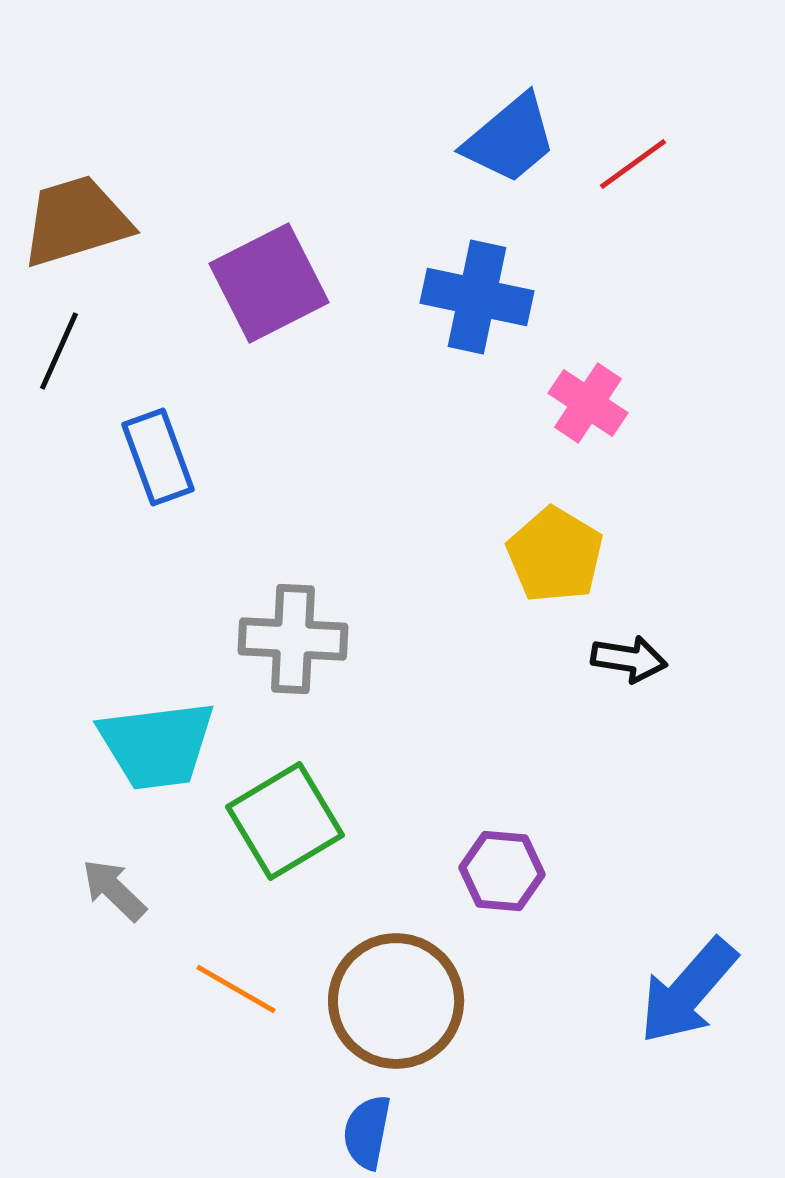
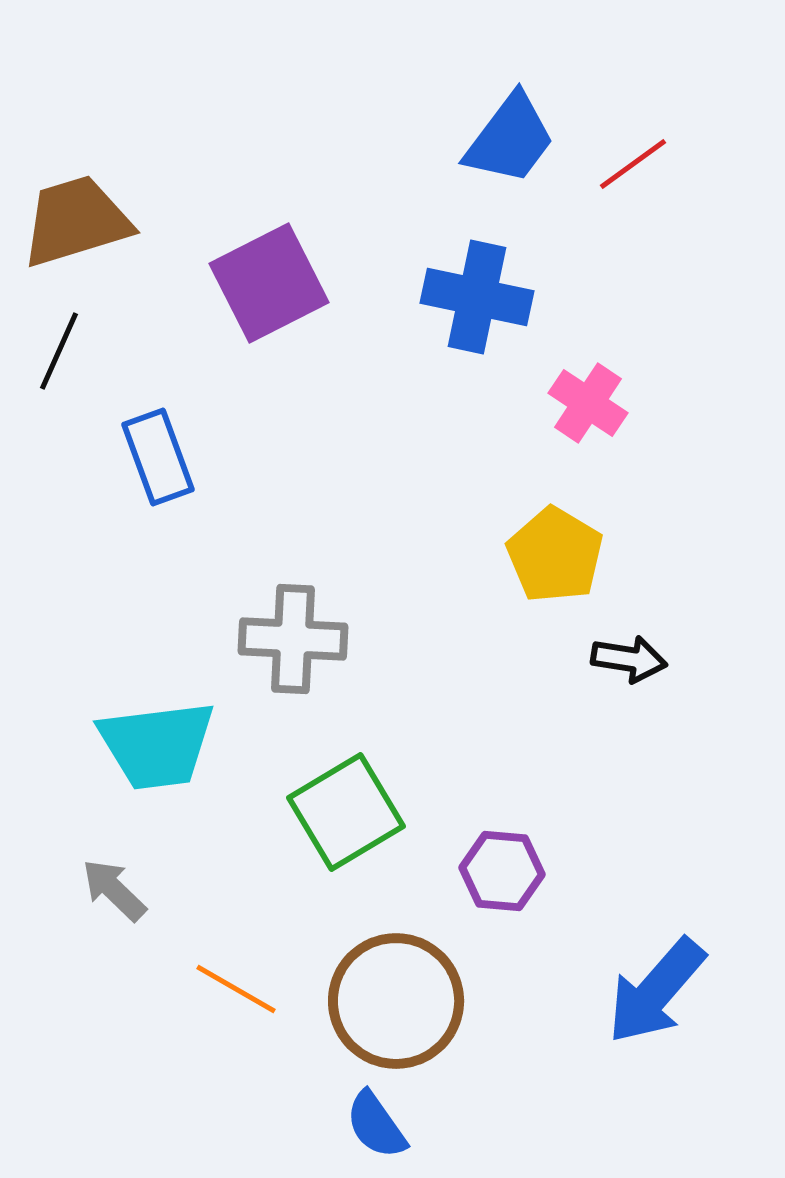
blue trapezoid: rotated 13 degrees counterclockwise
green square: moved 61 px right, 9 px up
blue arrow: moved 32 px left
blue semicircle: moved 9 px right, 7 px up; rotated 46 degrees counterclockwise
